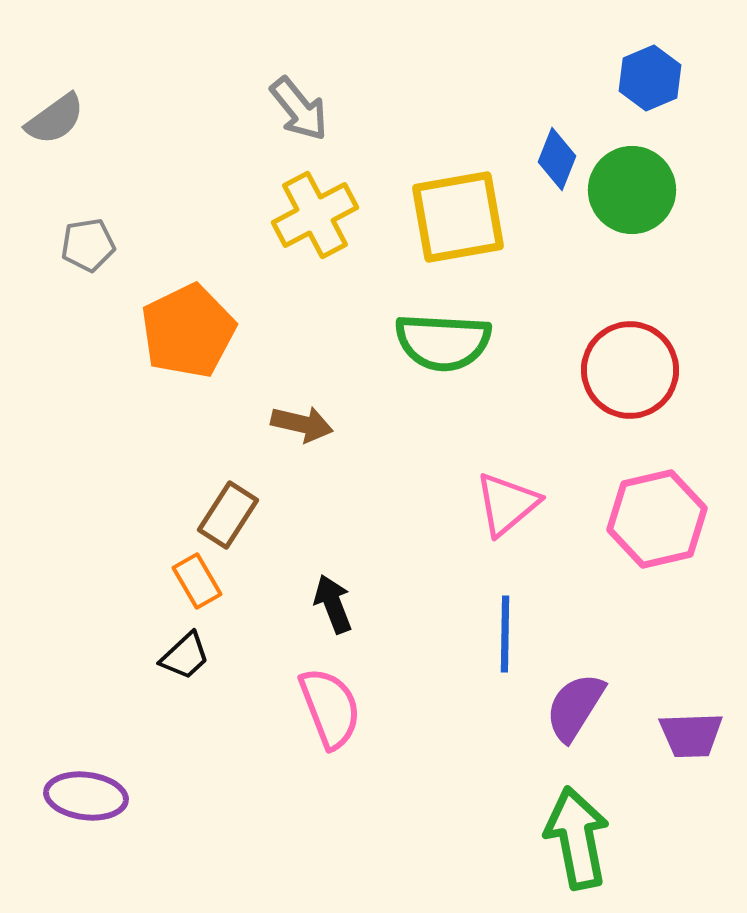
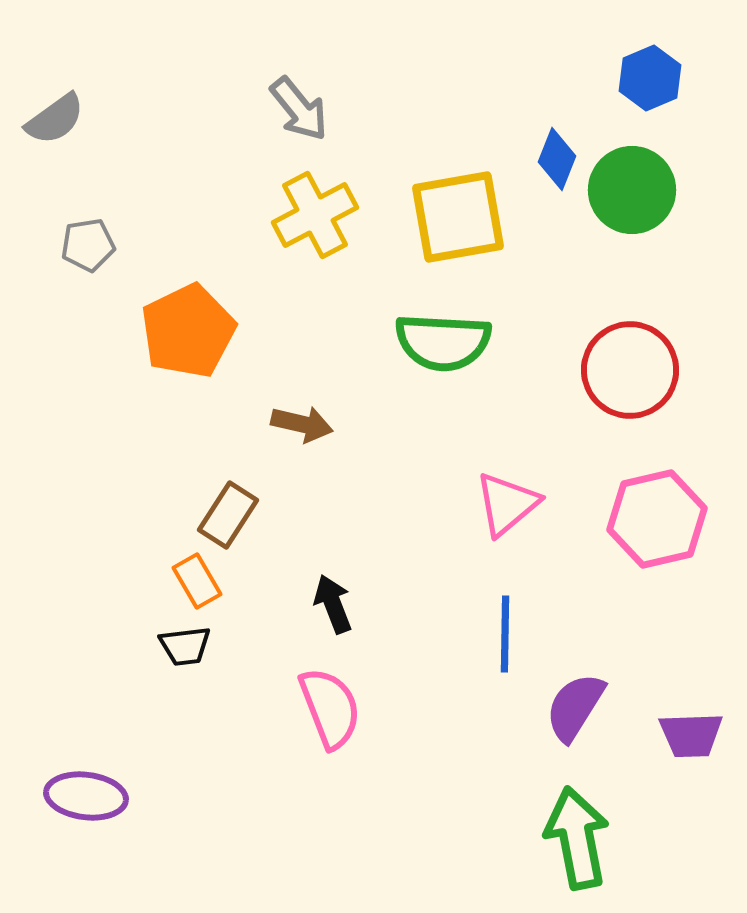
black trapezoid: moved 10 px up; rotated 36 degrees clockwise
